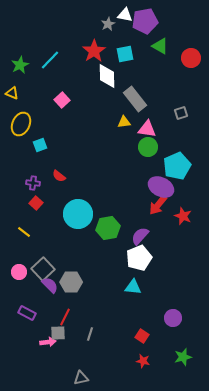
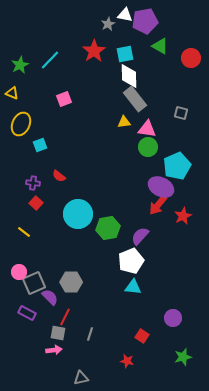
white diamond at (107, 76): moved 22 px right
pink square at (62, 100): moved 2 px right, 1 px up; rotated 21 degrees clockwise
gray square at (181, 113): rotated 32 degrees clockwise
red star at (183, 216): rotated 24 degrees clockwise
white pentagon at (139, 258): moved 8 px left, 3 px down
gray square at (43, 269): moved 9 px left, 14 px down; rotated 20 degrees clockwise
purple semicircle at (50, 285): moved 12 px down
gray square at (58, 333): rotated 14 degrees clockwise
pink arrow at (48, 342): moved 6 px right, 8 px down
red star at (143, 361): moved 16 px left
